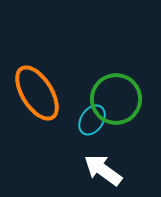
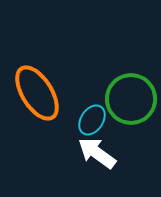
green circle: moved 15 px right
white arrow: moved 6 px left, 17 px up
